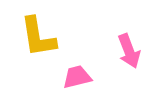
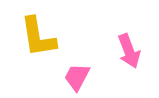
pink trapezoid: rotated 48 degrees counterclockwise
